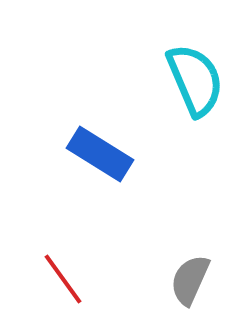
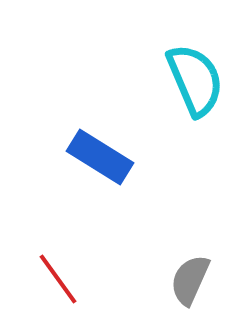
blue rectangle: moved 3 px down
red line: moved 5 px left
